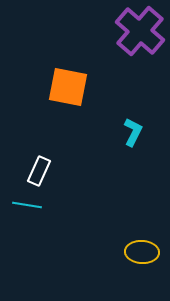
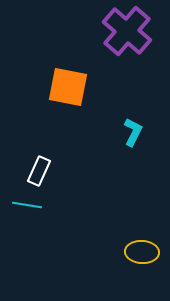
purple cross: moved 13 px left
